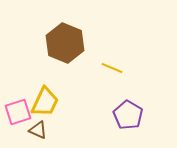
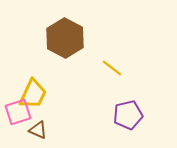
brown hexagon: moved 5 px up; rotated 6 degrees clockwise
yellow line: rotated 15 degrees clockwise
yellow trapezoid: moved 12 px left, 8 px up
purple pentagon: rotated 28 degrees clockwise
